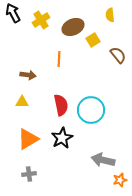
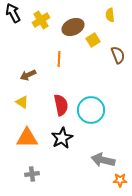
brown semicircle: rotated 18 degrees clockwise
brown arrow: rotated 147 degrees clockwise
yellow triangle: rotated 32 degrees clockwise
orange triangle: moved 1 px left, 1 px up; rotated 30 degrees clockwise
gray cross: moved 3 px right
orange star: rotated 16 degrees clockwise
